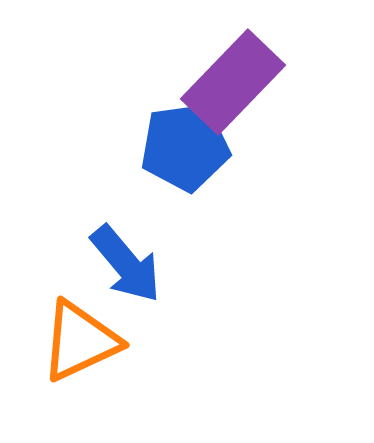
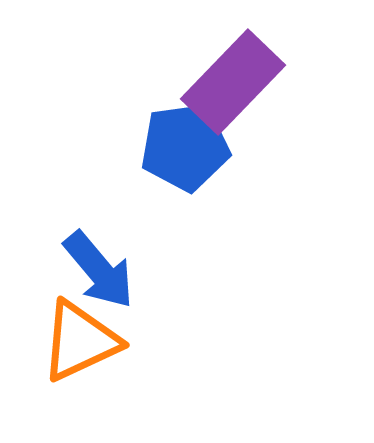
blue arrow: moved 27 px left, 6 px down
